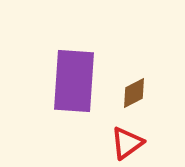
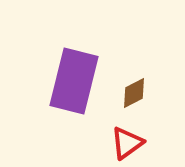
purple rectangle: rotated 10 degrees clockwise
